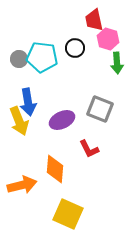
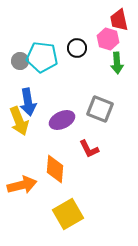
red trapezoid: moved 25 px right
black circle: moved 2 px right
gray circle: moved 1 px right, 2 px down
yellow square: rotated 36 degrees clockwise
